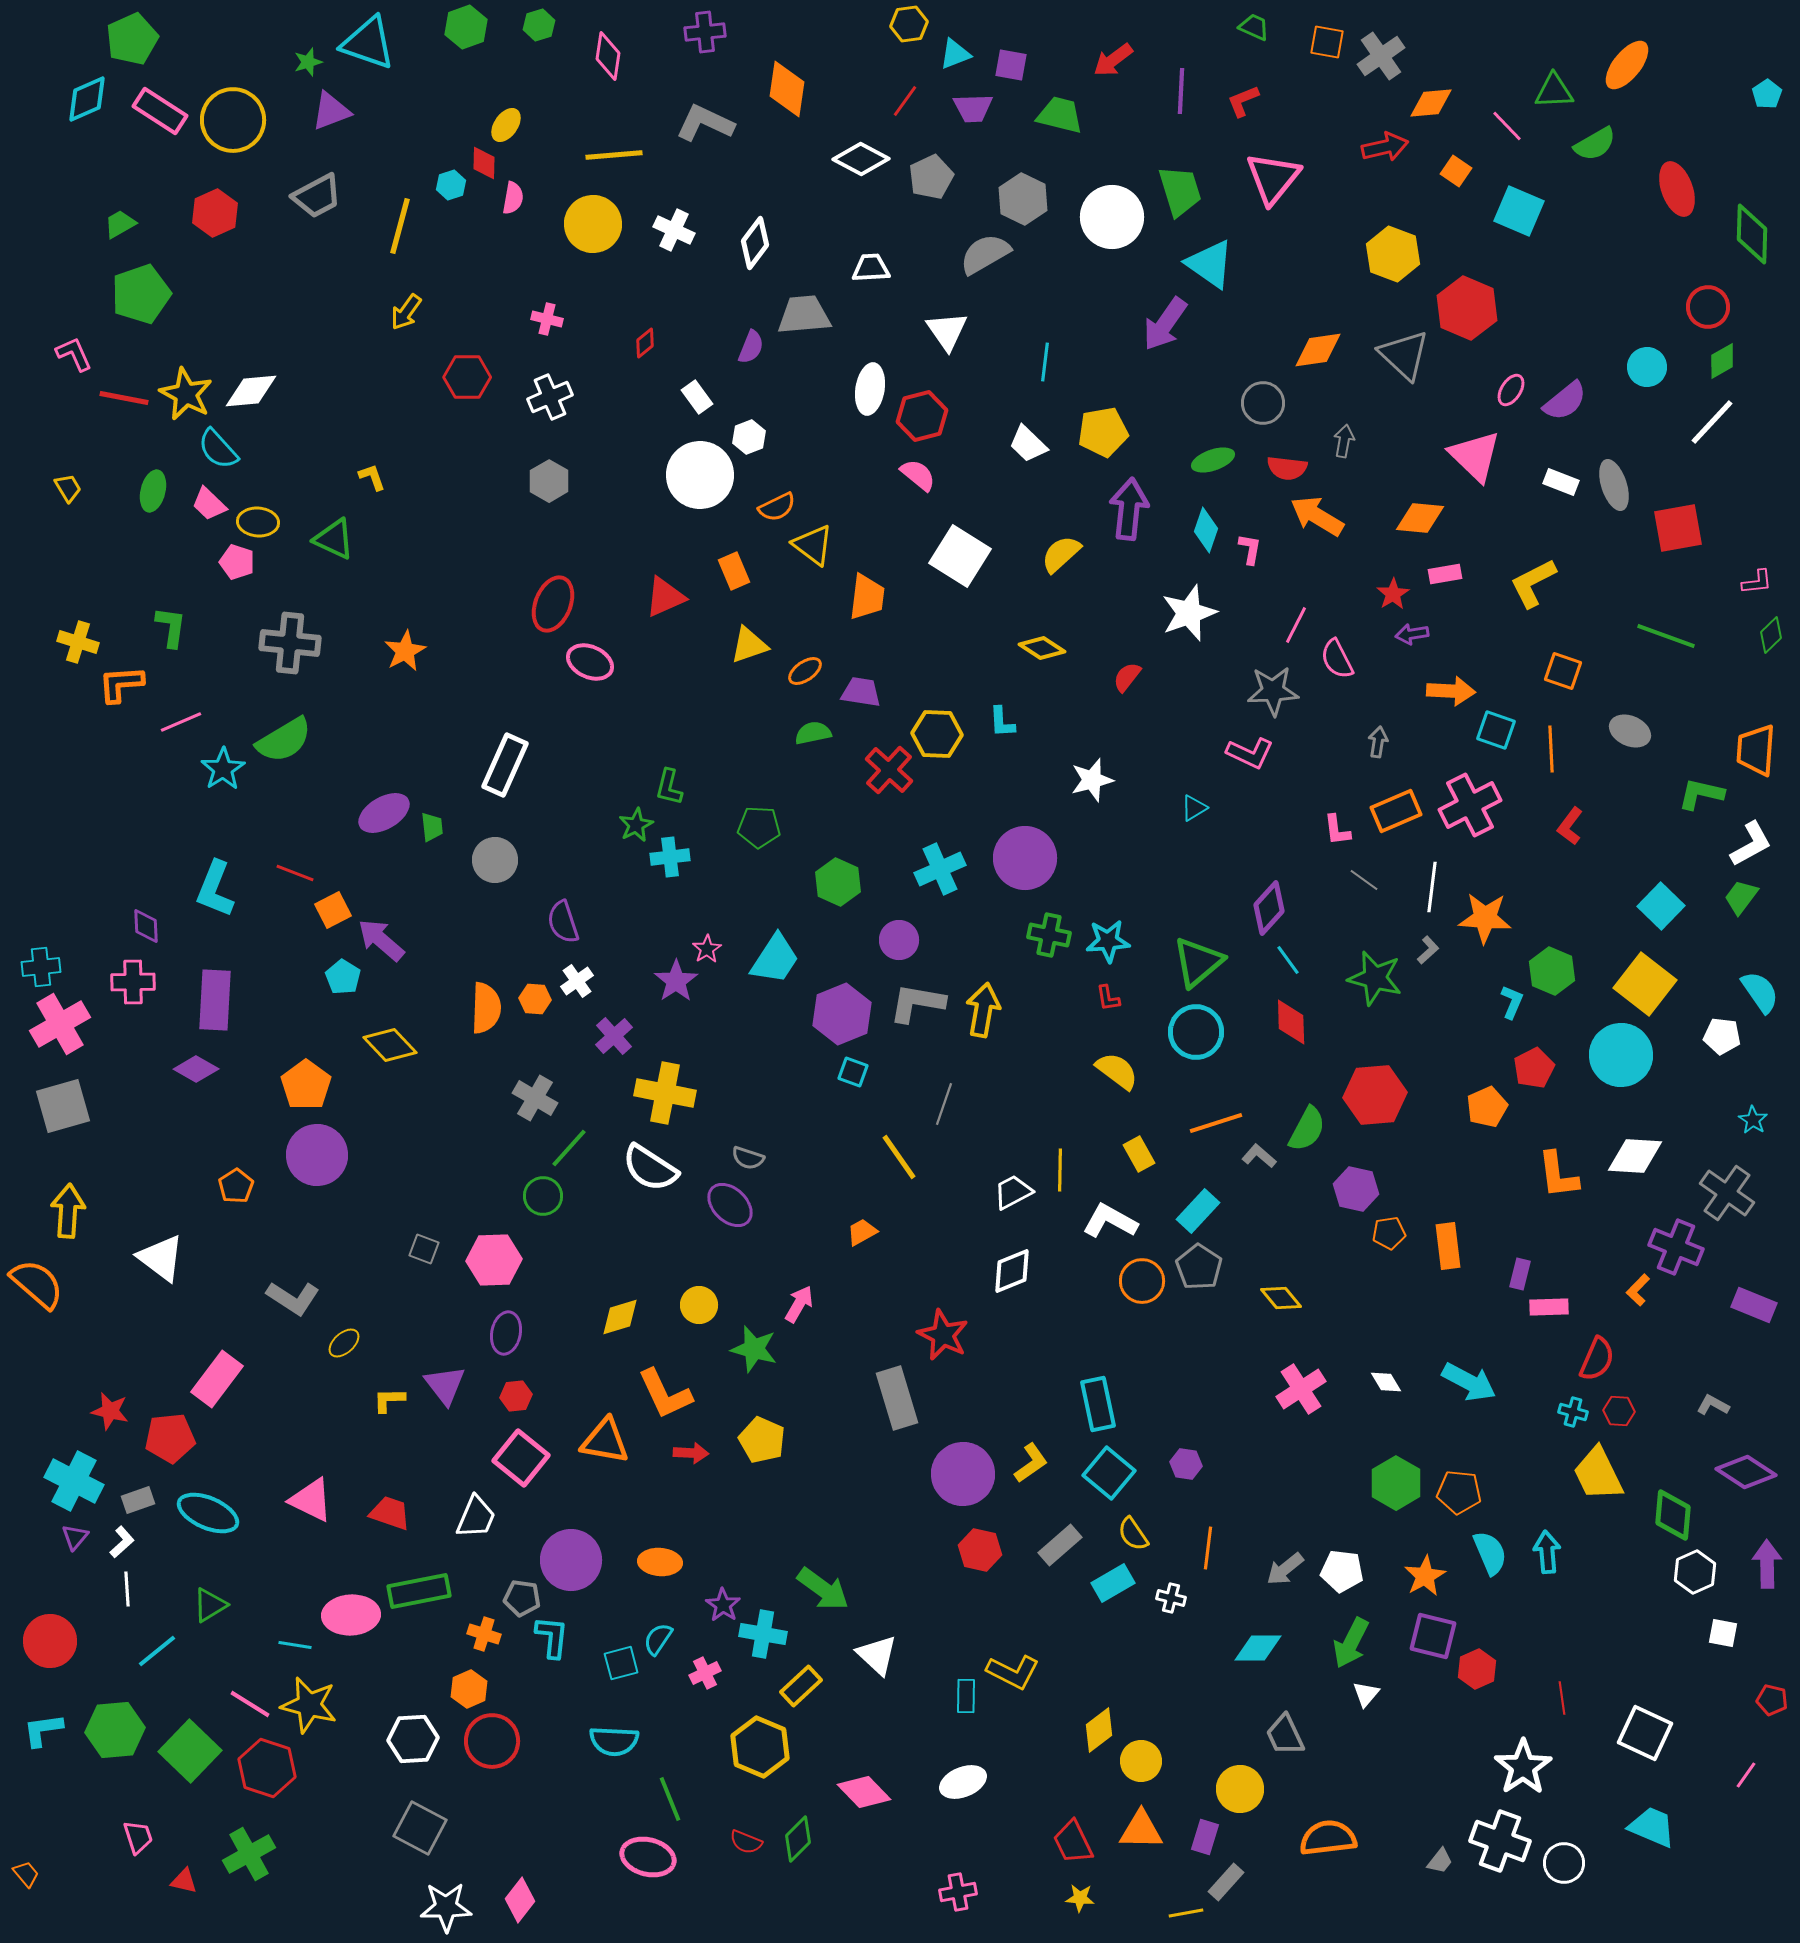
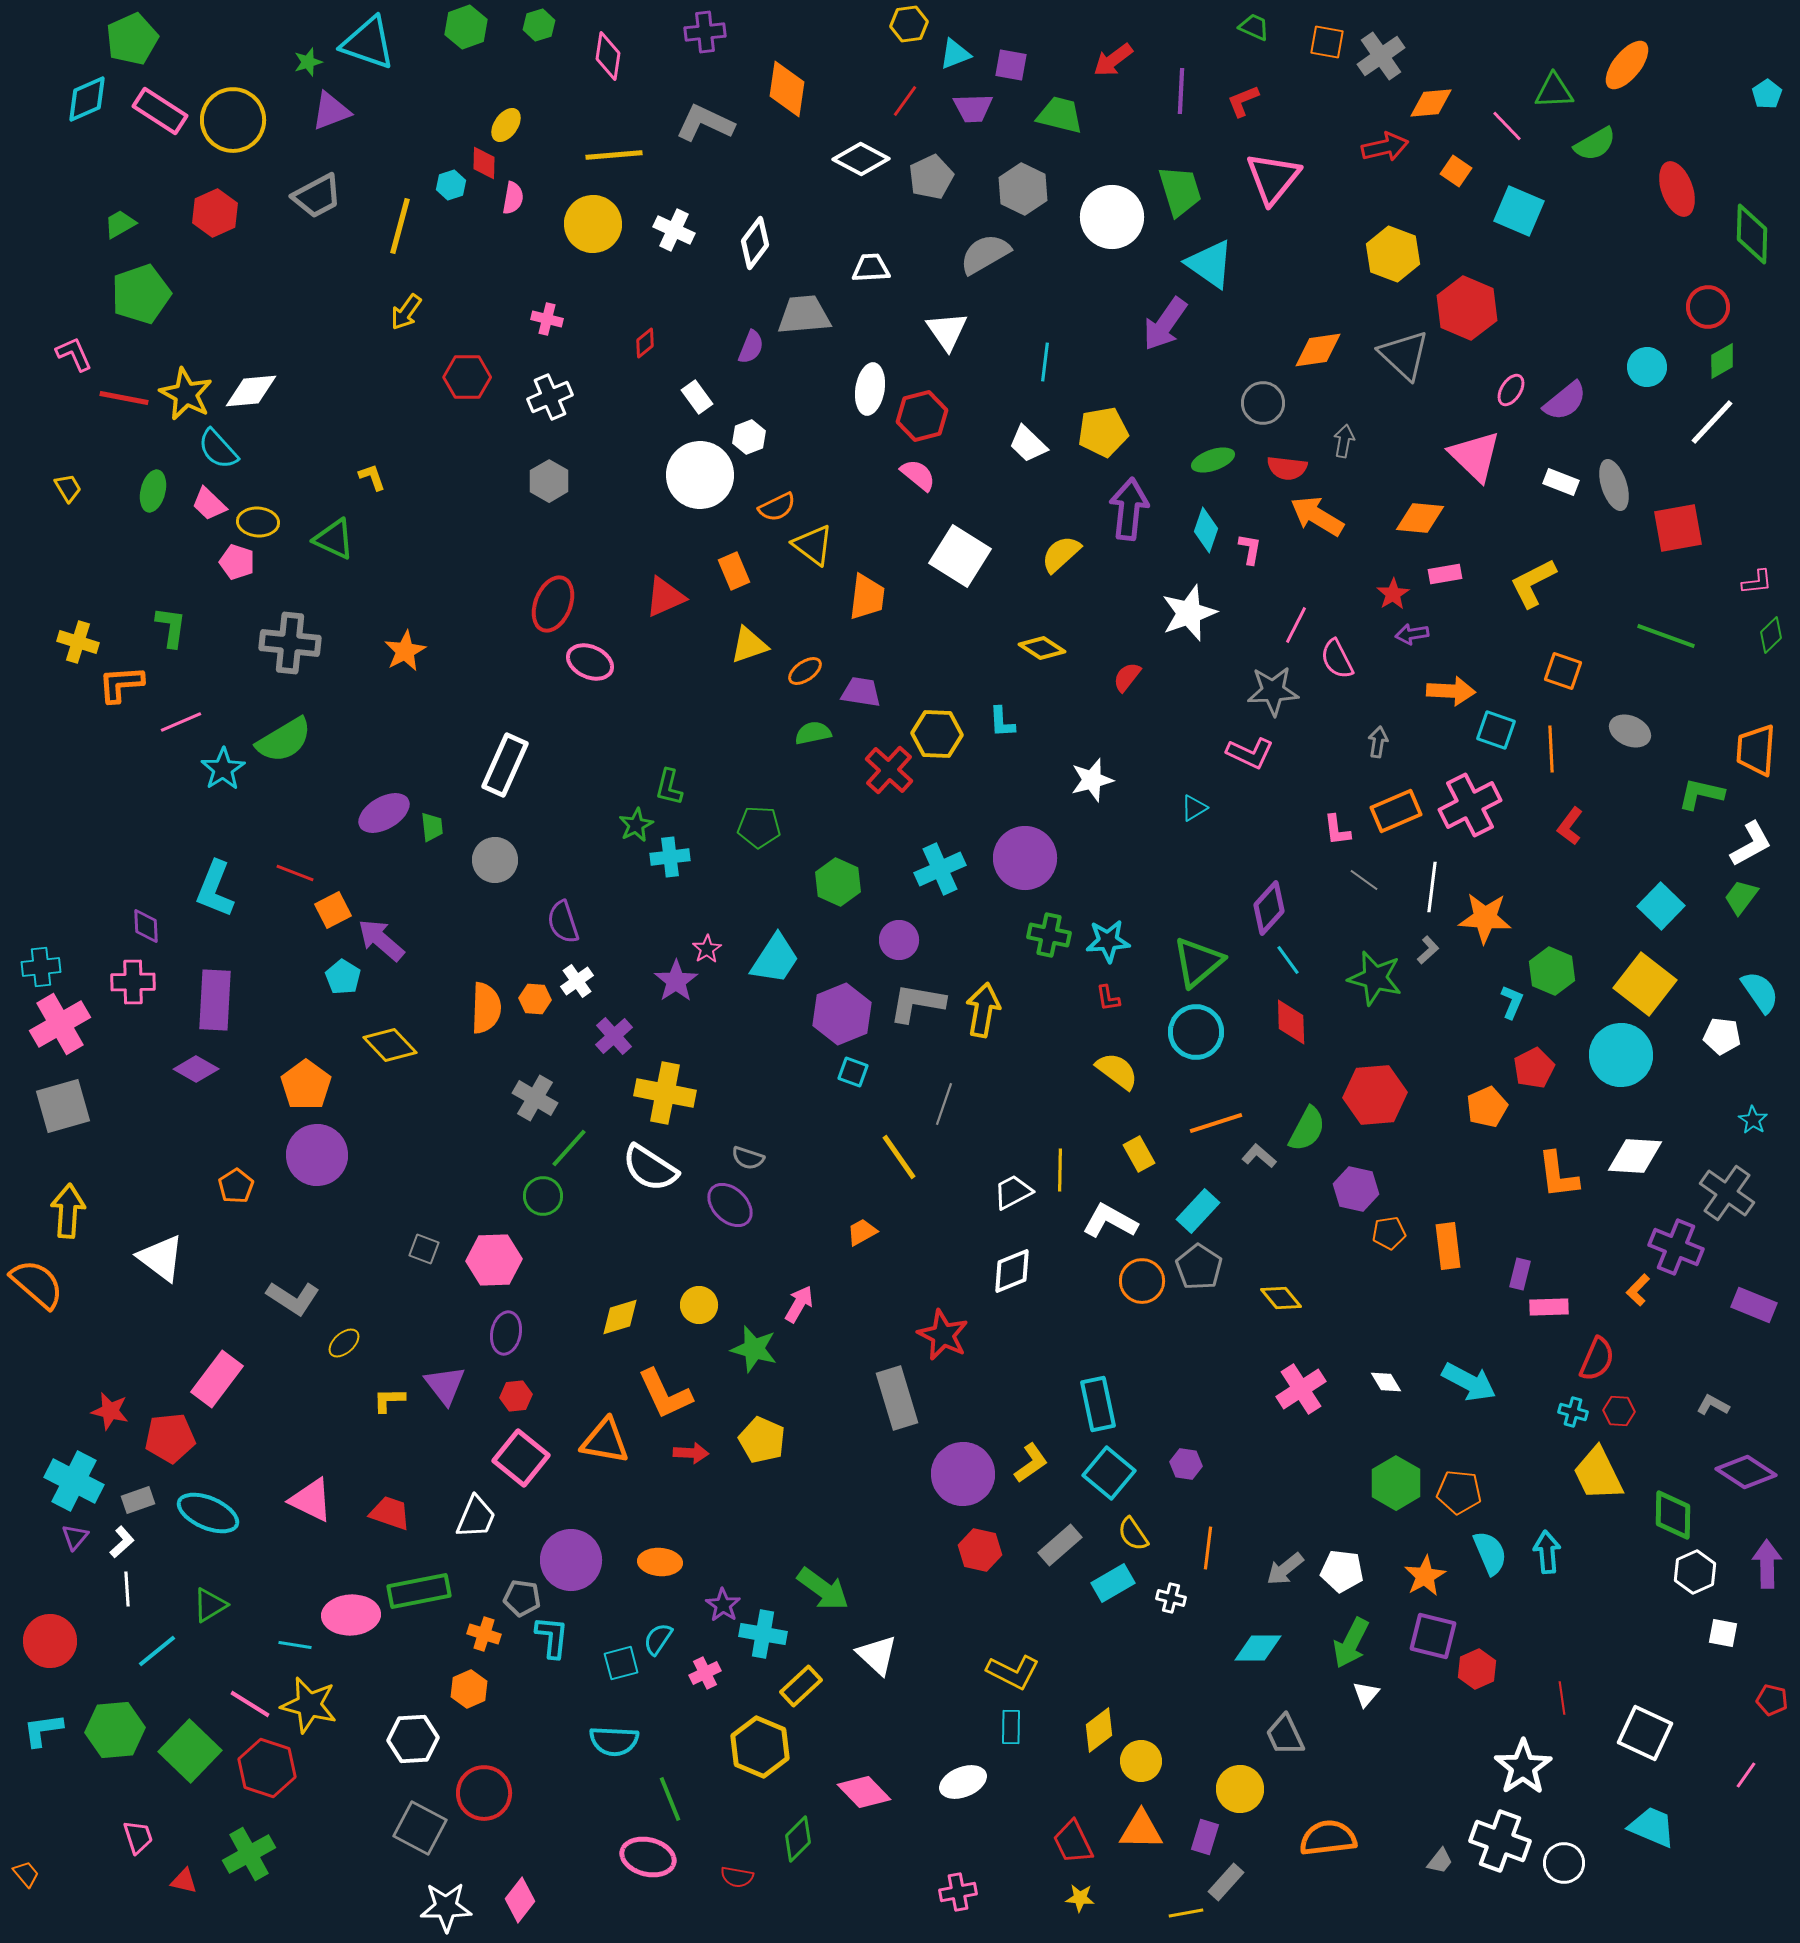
gray hexagon at (1023, 199): moved 10 px up
green diamond at (1673, 1515): rotated 4 degrees counterclockwise
cyan rectangle at (966, 1696): moved 45 px right, 31 px down
red circle at (492, 1741): moved 8 px left, 52 px down
red semicircle at (746, 1842): moved 9 px left, 35 px down; rotated 12 degrees counterclockwise
